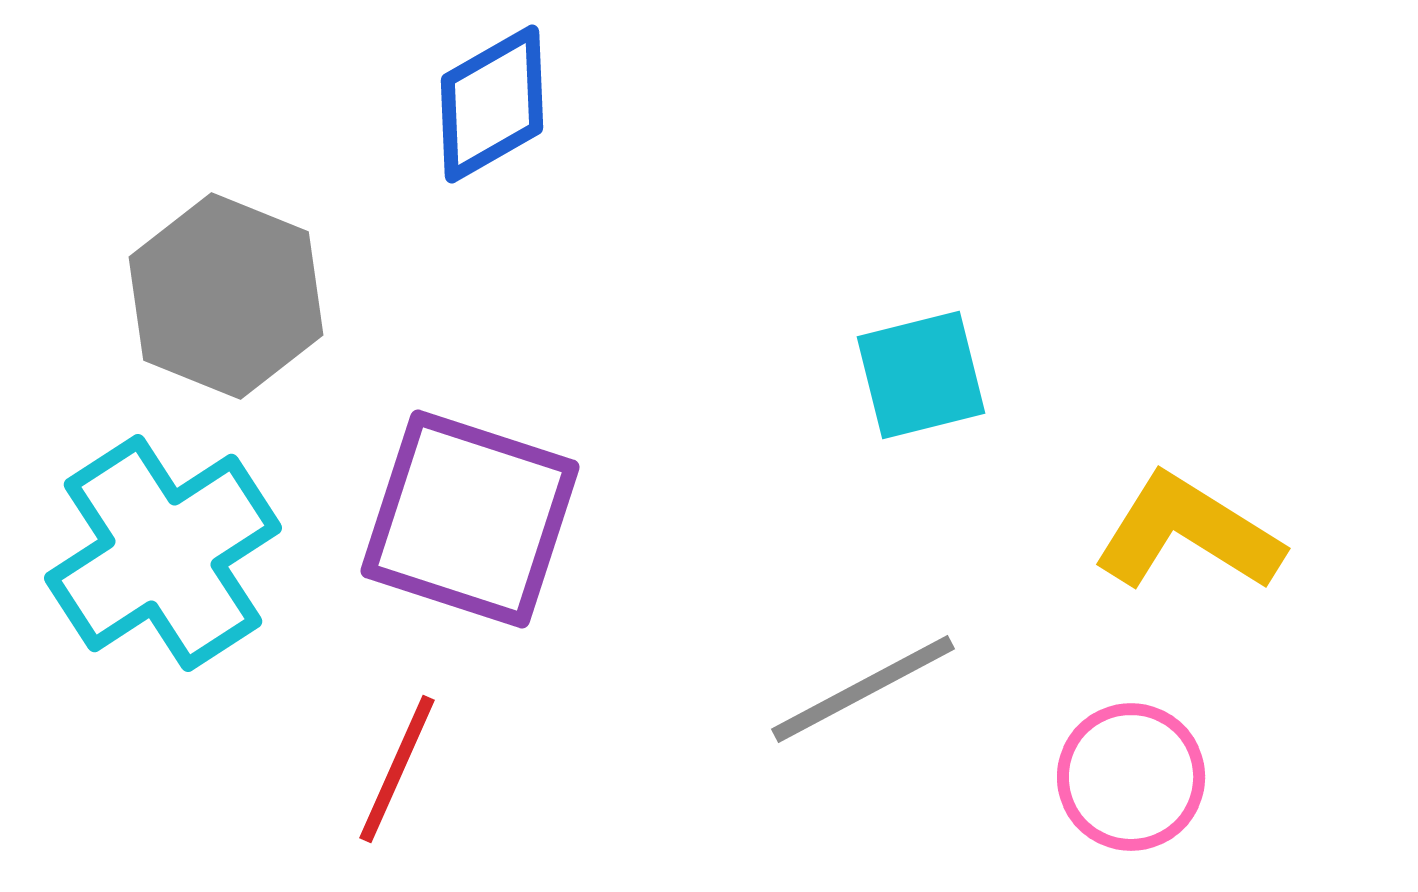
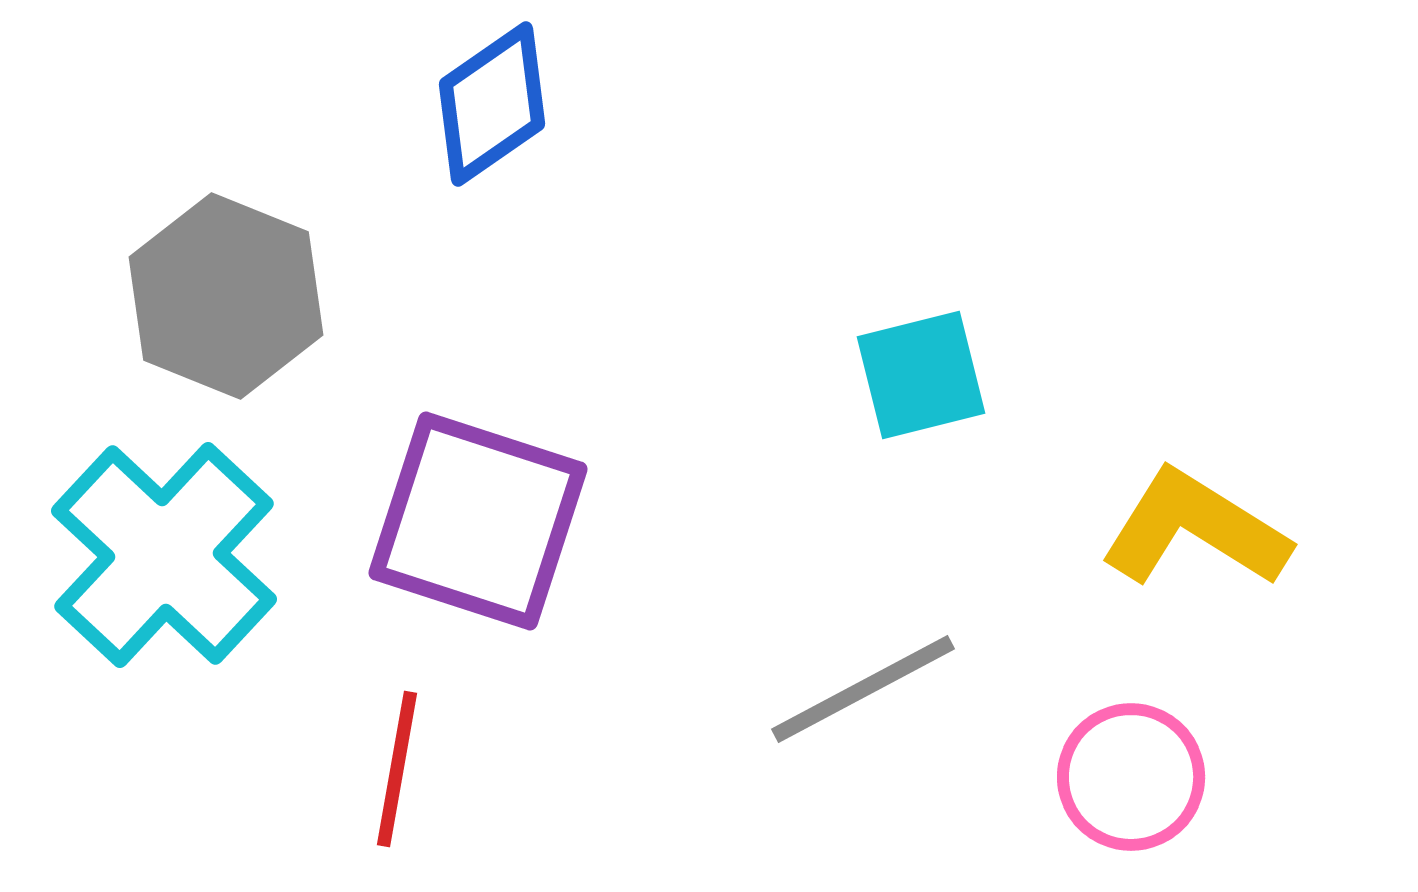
blue diamond: rotated 5 degrees counterclockwise
purple square: moved 8 px right, 2 px down
yellow L-shape: moved 7 px right, 4 px up
cyan cross: moved 1 px right, 2 px down; rotated 14 degrees counterclockwise
red line: rotated 14 degrees counterclockwise
